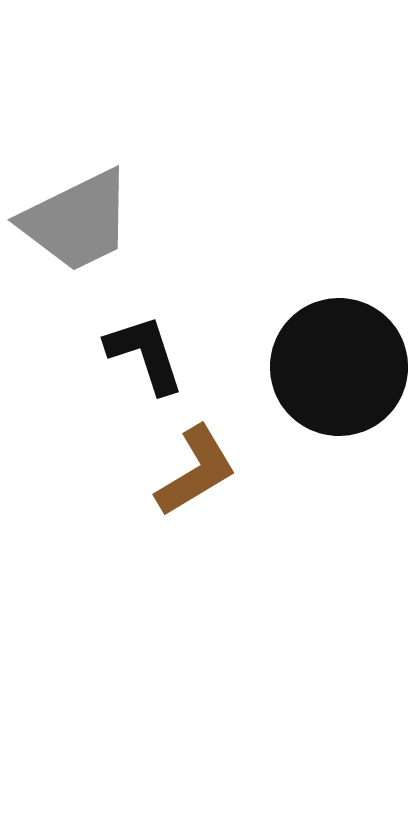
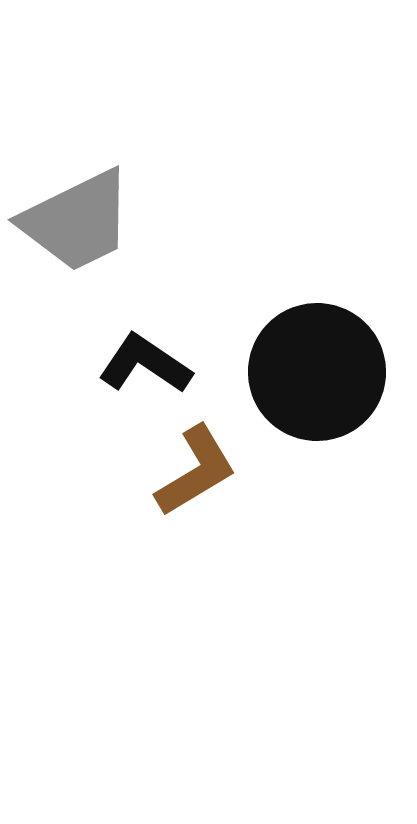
black L-shape: moved 10 px down; rotated 38 degrees counterclockwise
black circle: moved 22 px left, 5 px down
